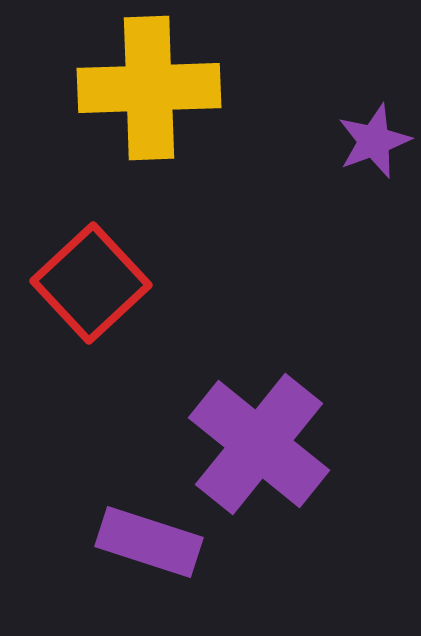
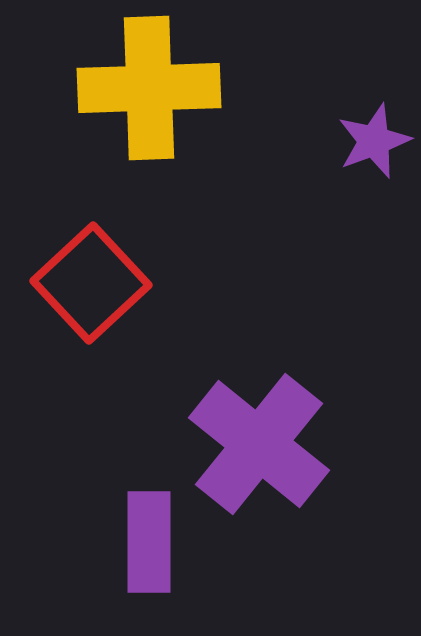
purple rectangle: rotated 72 degrees clockwise
